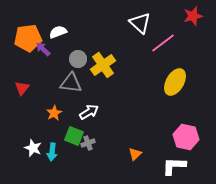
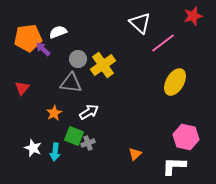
cyan arrow: moved 3 px right
